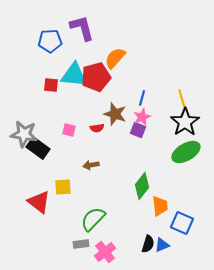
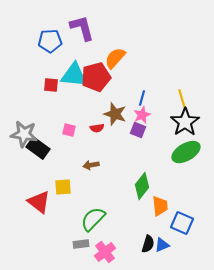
pink star: moved 2 px up
